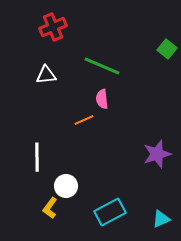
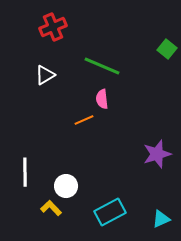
white triangle: moved 1 px left; rotated 25 degrees counterclockwise
white line: moved 12 px left, 15 px down
yellow L-shape: moved 1 px right; rotated 100 degrees clockwise
